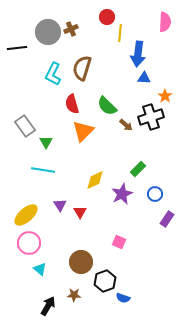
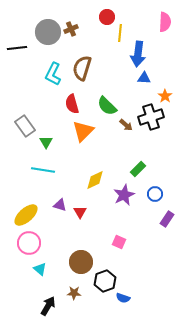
purple star: moved 2 px right, 1 px down
purple triangle: rotated 40 degrees counterclockwise
brown star: moved 2 px up
